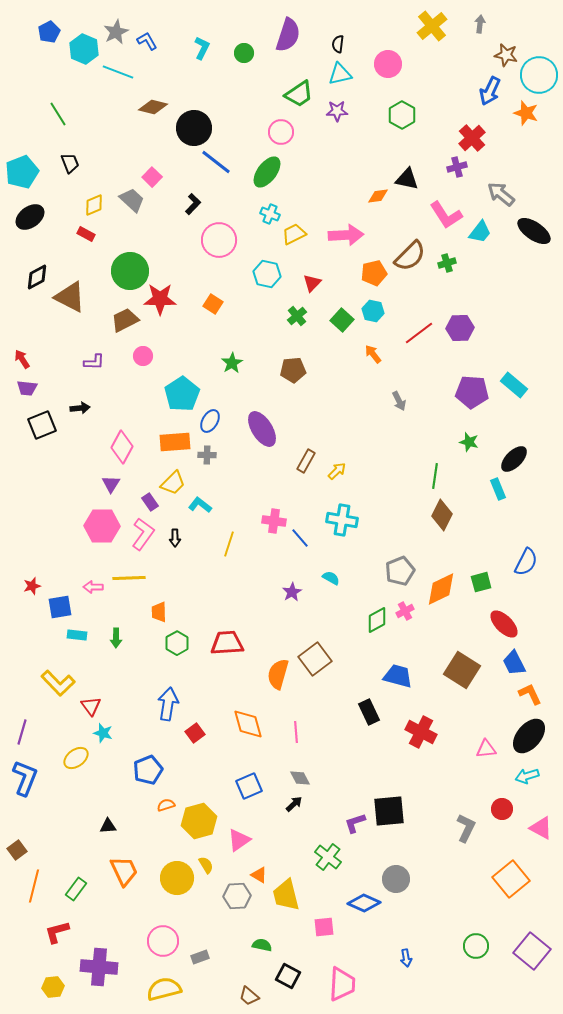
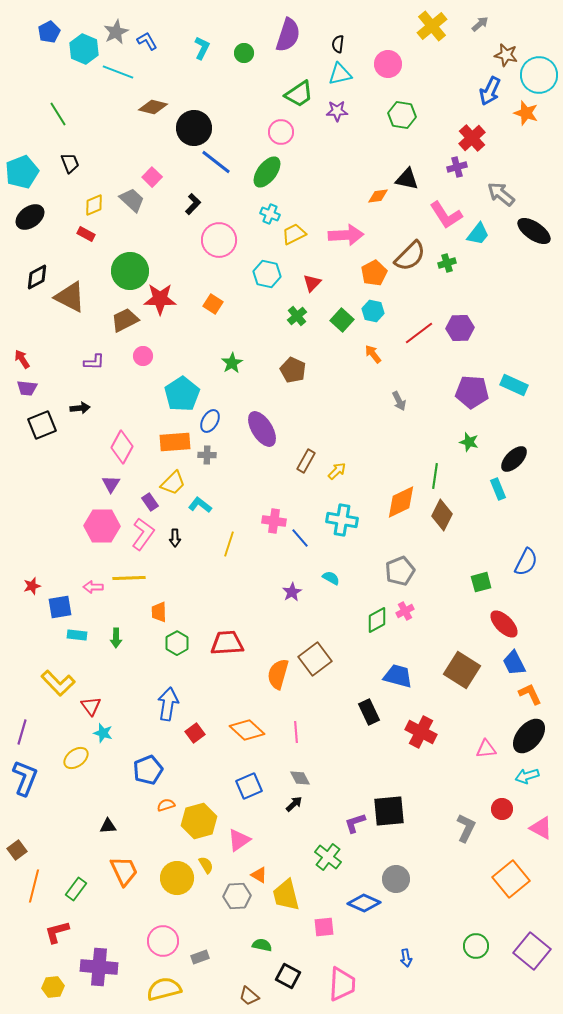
gray arrow at (480, 24): rotated 42 degrees clockwise
green hexagon at (402, 115): rotated 20 degrees counterclockwise
cyan trapezoid at (480, 232): moved 2 px left, 2 px down
orange pentagon at (374, 273): rotated 15 degrees counterclockwise
brown pentagon at (293, 370): rotated 30 degrees clockwise
cyan rectangle at (514, 385): rotated 16 degrees counterclockwise
orange diamond at (441, 589): moved 40 px left, 87 px up
orange diamond at (248, 724): moved 1 px left, 6 px down; rotated 32 degrees counterclockwise
